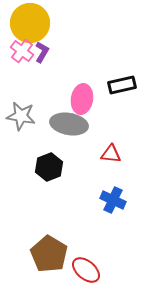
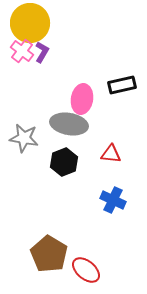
gray star: moved 3 px right, 22 px down
black hexagon: moved 15 px right, 5 px up
